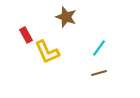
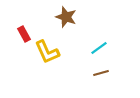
red rectangle: moved 2 px left, 1 px up
cyan line: rotated 18 degrees clockwise
brown line: moved 2 px right
